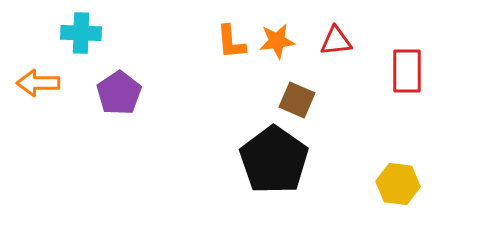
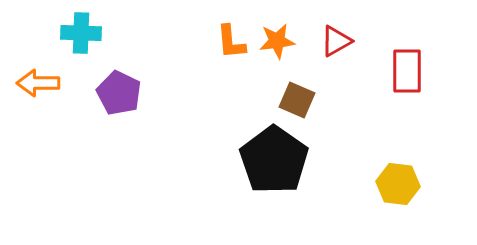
red triangle: rotated 24 degrees counterclockwise
purple pentagon: rotated 12 degrees counterclockwise
